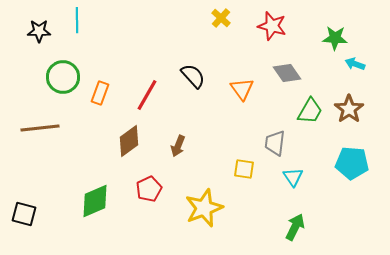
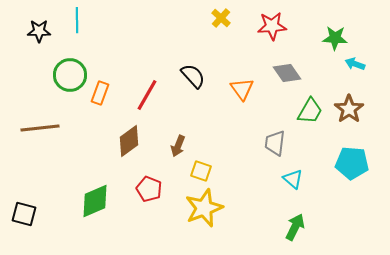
red star: rotated 20 degrees counterclockwise
green circle: moved 7 px right, 2 px up
yellow square: moved 43 px left, 2 px down; rotated 10 degrees clockwise
cyan triangle: moved 2 px down; rotated 15 degrees counterclockwise
red pentagon: rotated 25 degrees counterclockwise
